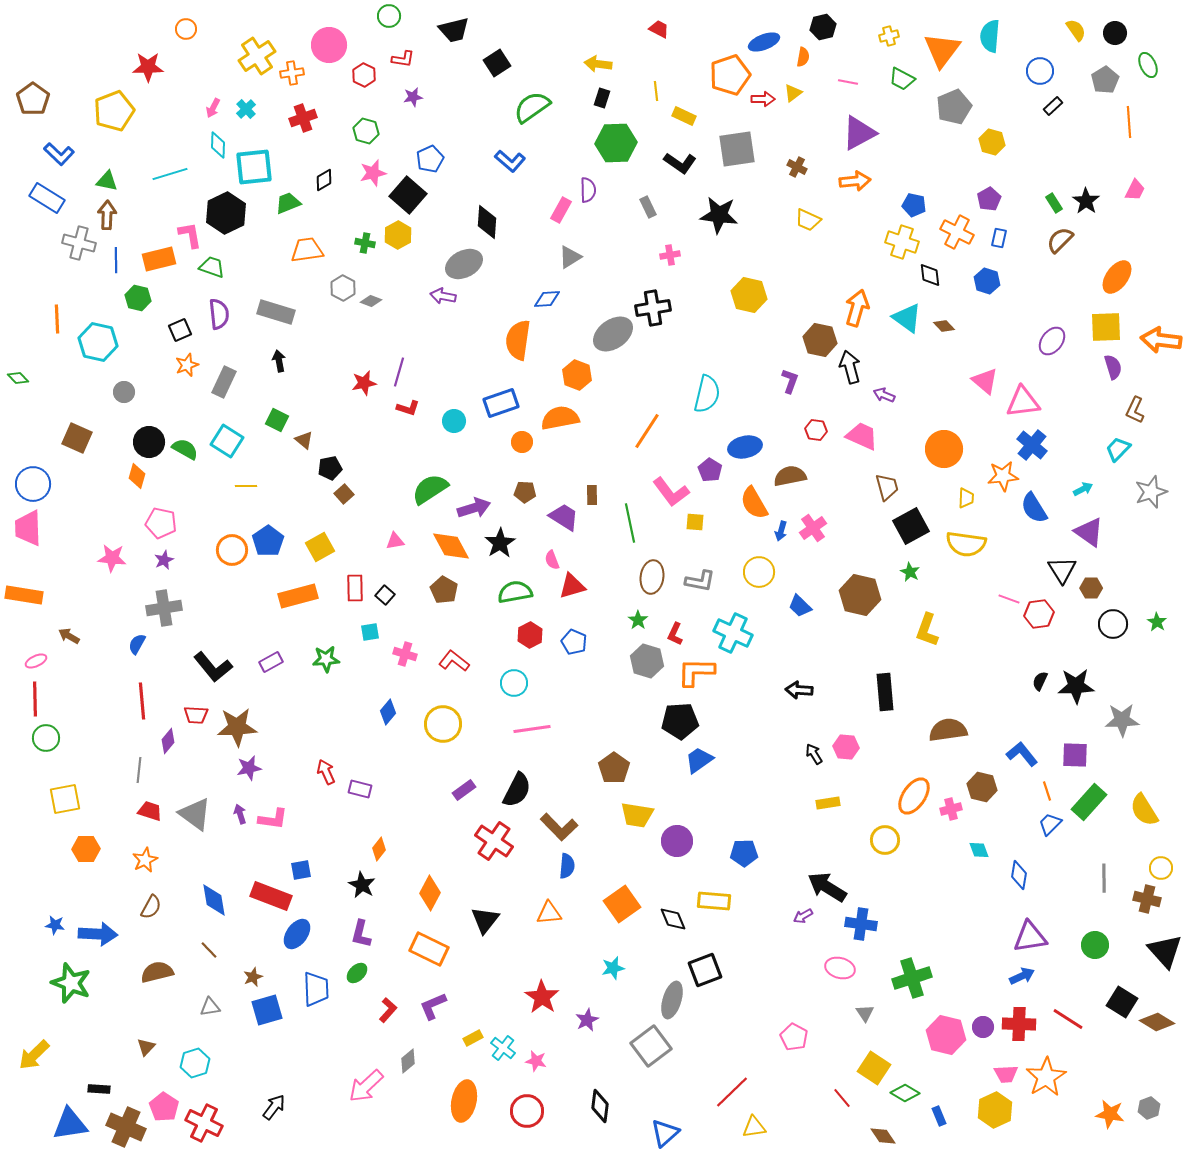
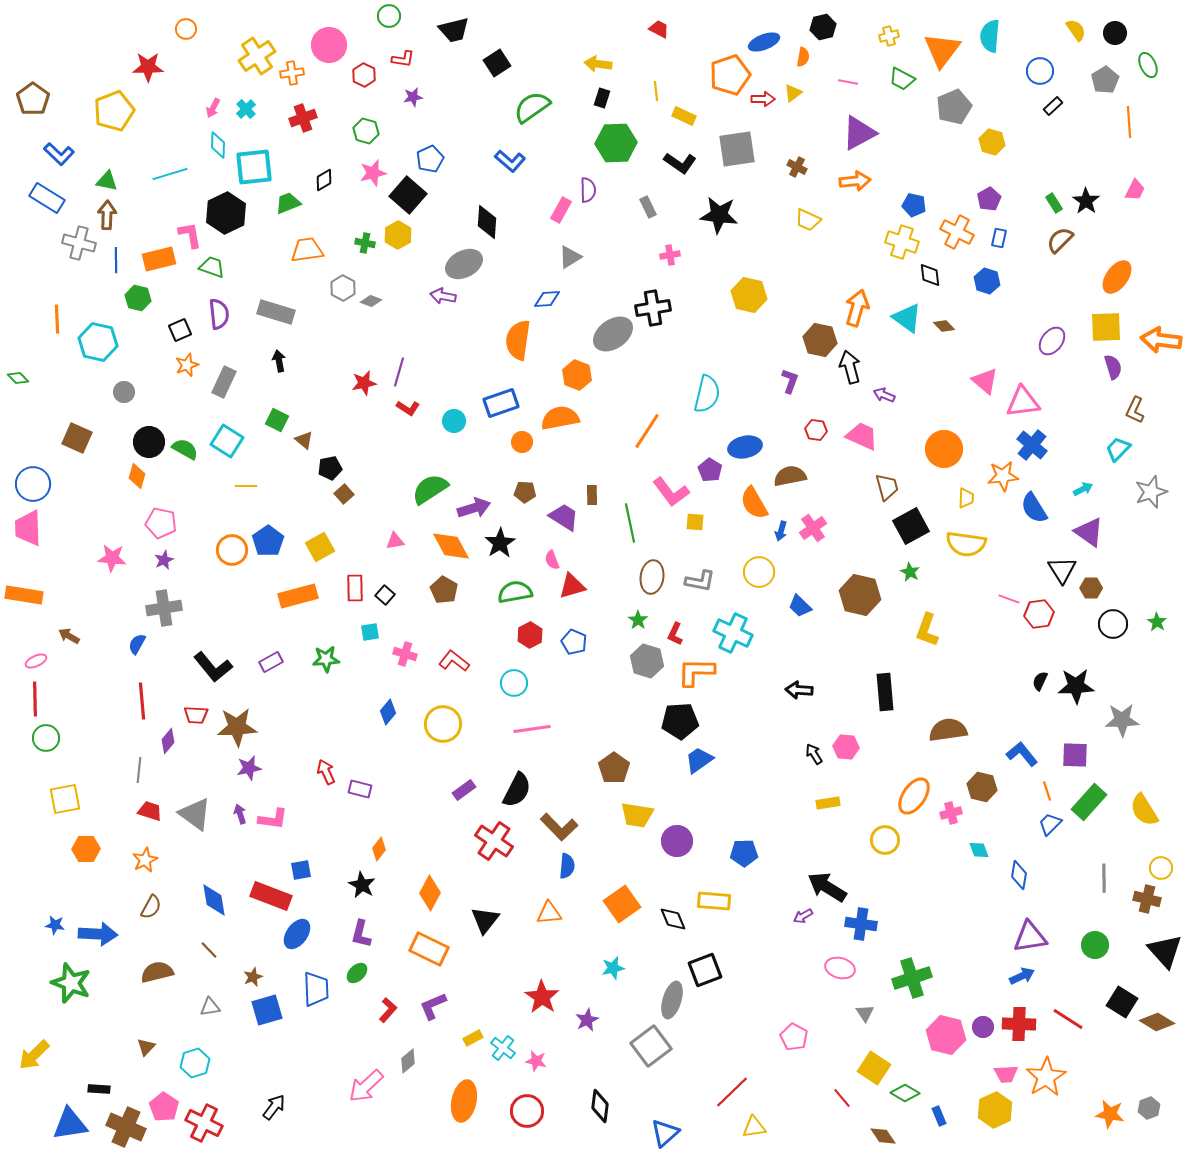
red L-shape at (408, 408): rotated 15 degrees clockwise
pink cross at (951, 809): moved 4 px down
